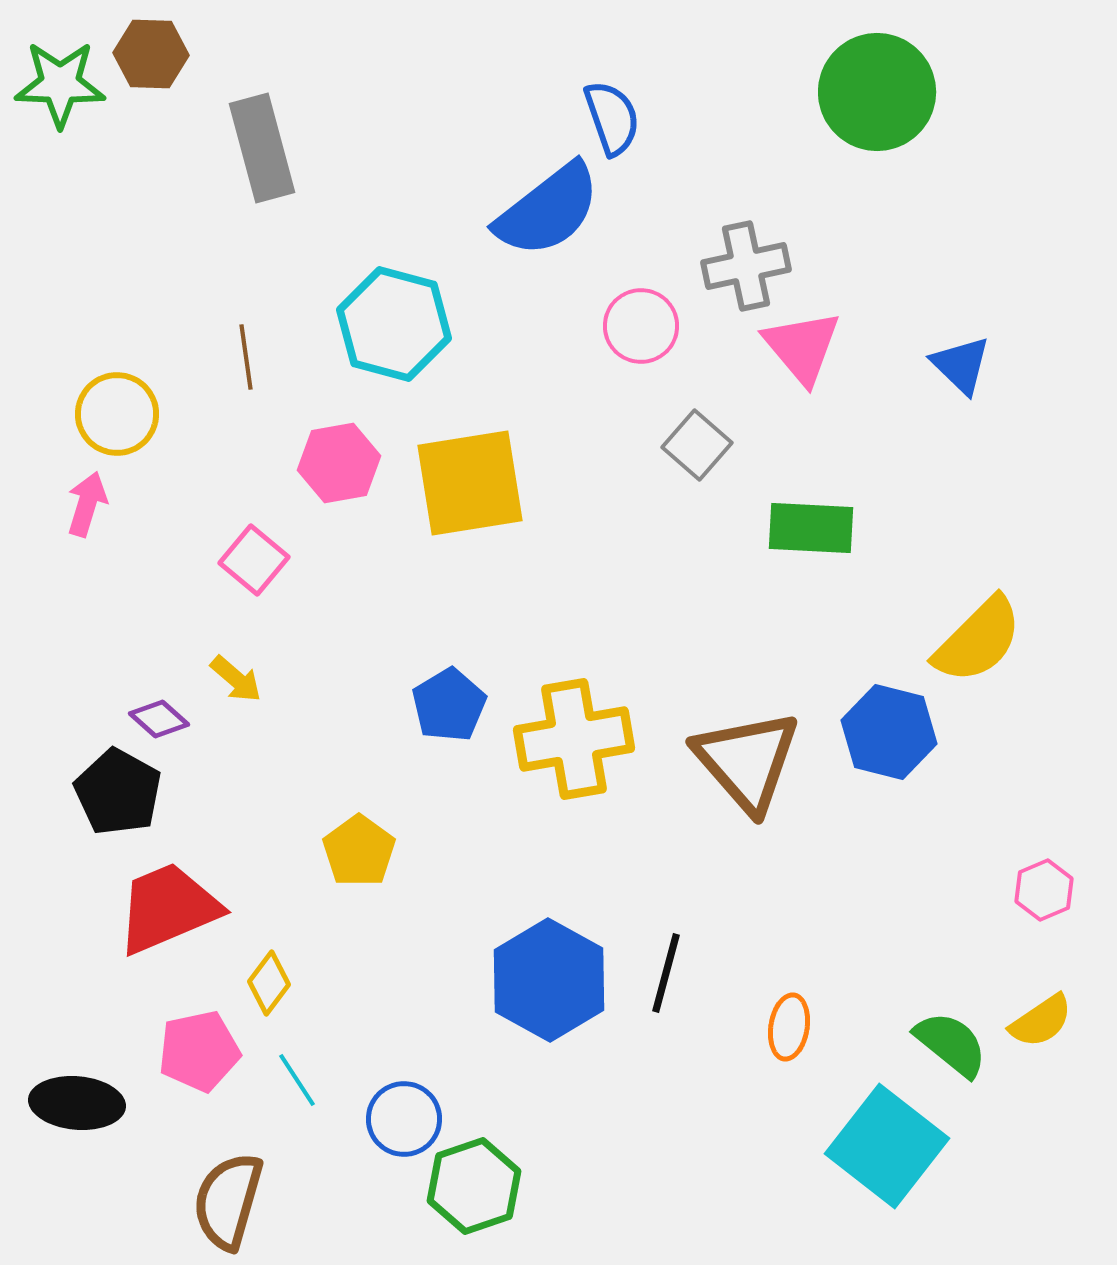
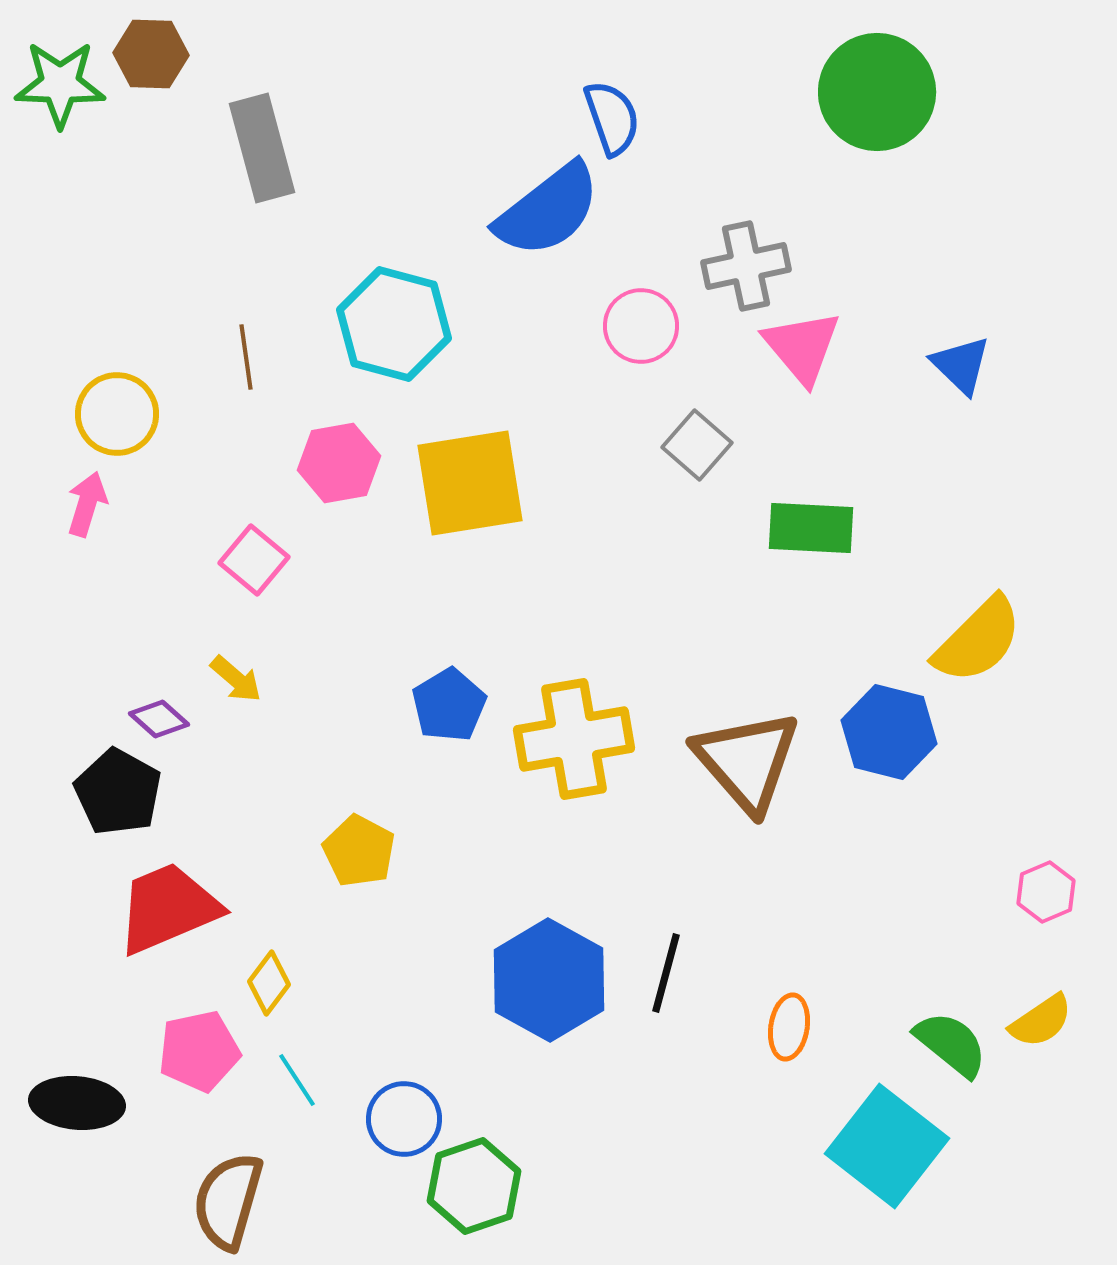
yellow pentagon at (359, 851): rotated 8 degrees counterclockwise
pink hexagon at (1044, 890): moved 2 px right, 2 px down
